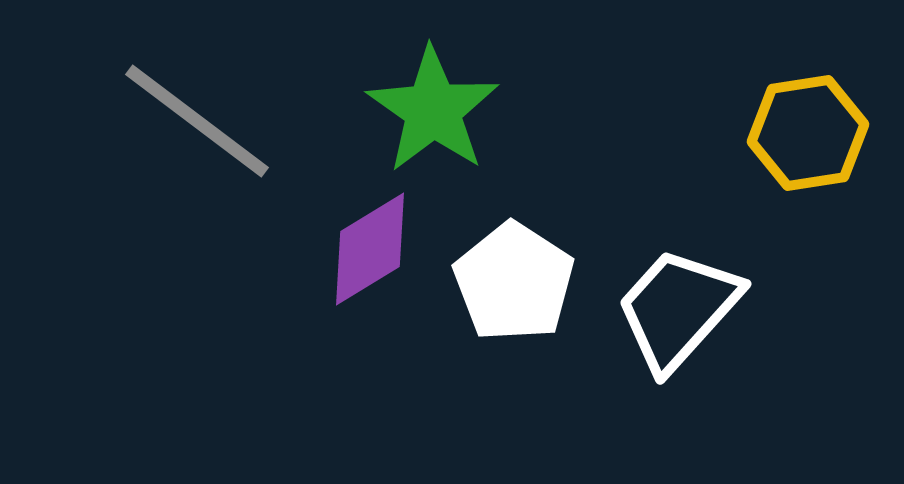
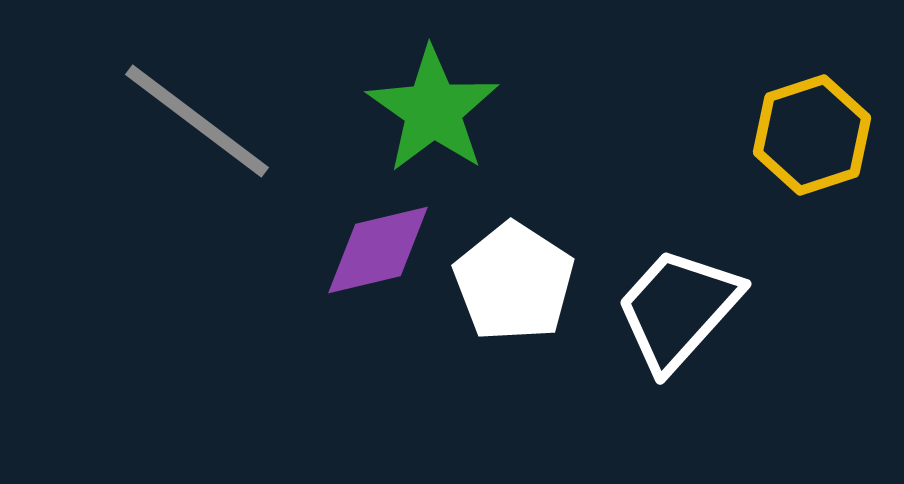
yellow hexagon: moved 4 px right, 2 px down; rotated 9 degrees counterclockwise
purple diamond: moved 8 px right, 1 px down; rotated 18 degrees clockwise
